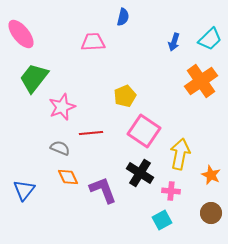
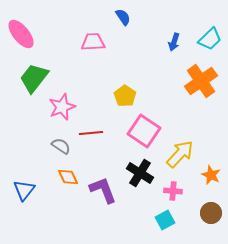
blue semicircle: rotated 48 degrees counterclockwise
yellow pentagon: rotated 15 degrees counterclockwise
gray semicircle: moved 1 px right, 2 px up; rotated 12 degrees clockwise
yellow arrow: rotated 32 degrees clockwise
pink cross: moved 2 px right
cyan square: moved 3 px right
